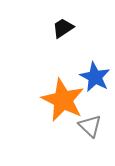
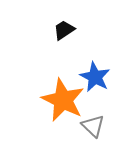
black trapezoid: moved 1 px right, 2 px down
gray triangle: moved 3 px right
